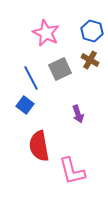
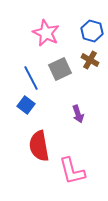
blue square: moved 1 px right
